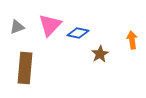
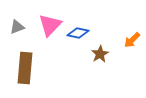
orange arrow: rotated 126 degrees counterclockwise
